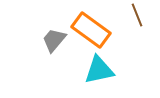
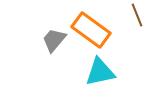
cyan triangle: moved 1 px right, 2 px down
